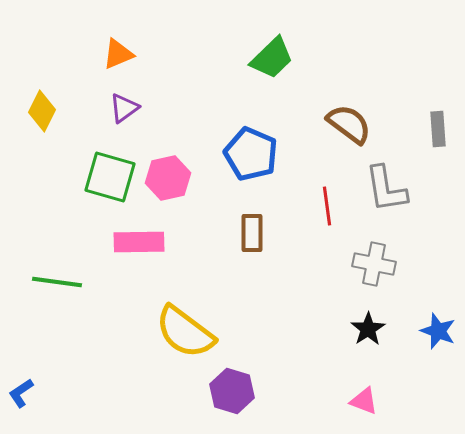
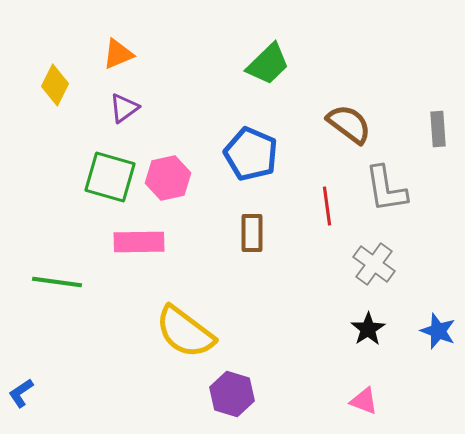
green trapezoid: moved 4 px left, 6 px down
yellow diamond: moved 13 px right, 26 px up
gray cross: rotated 24 degrees clockwise
purple hexagon: moved 3 px down
